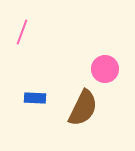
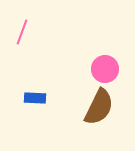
brown semicircle: moved 16 px right, 1 px up
